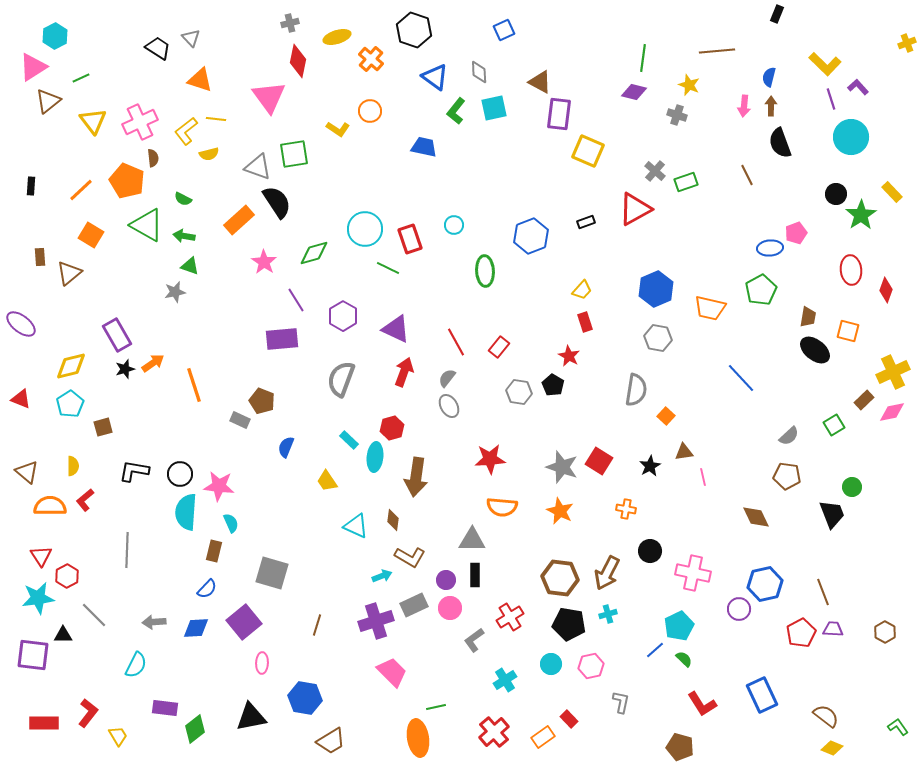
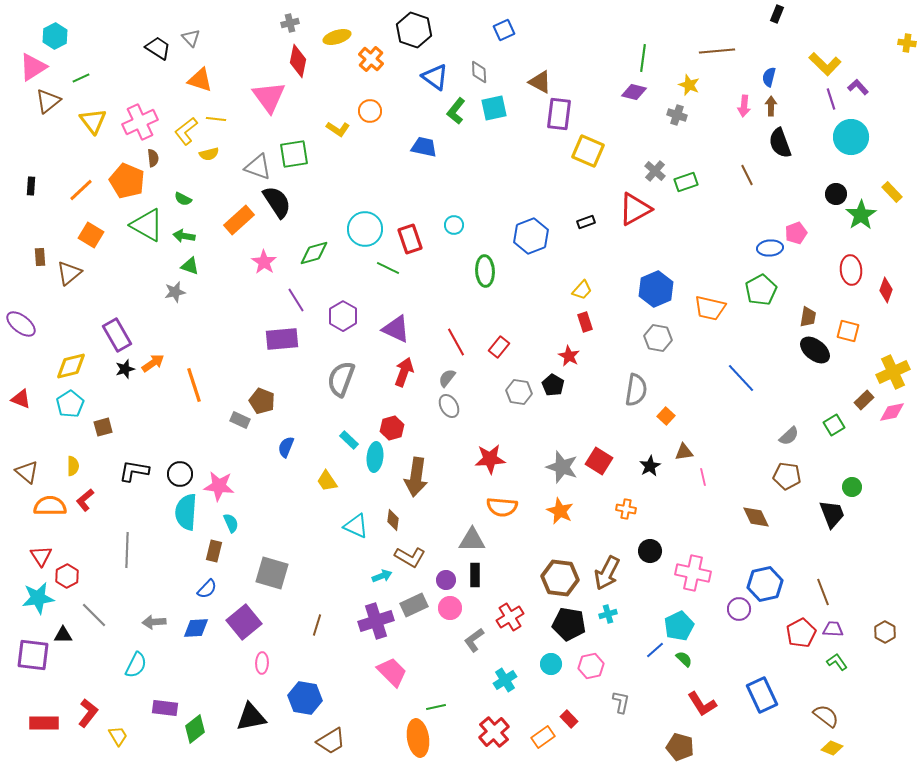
yellow cross at (907, 43): rotated 30 degrees clockwise
green L-shape at (898, 727): moved 61 px left, 65 px up
